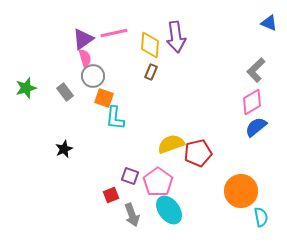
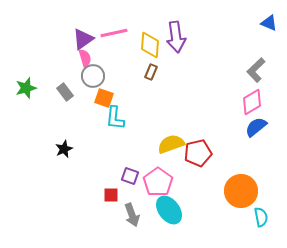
red square: rotated 21 degrees clockwise
